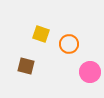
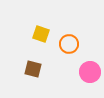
brown square: moved 7 px right, 3 px down
